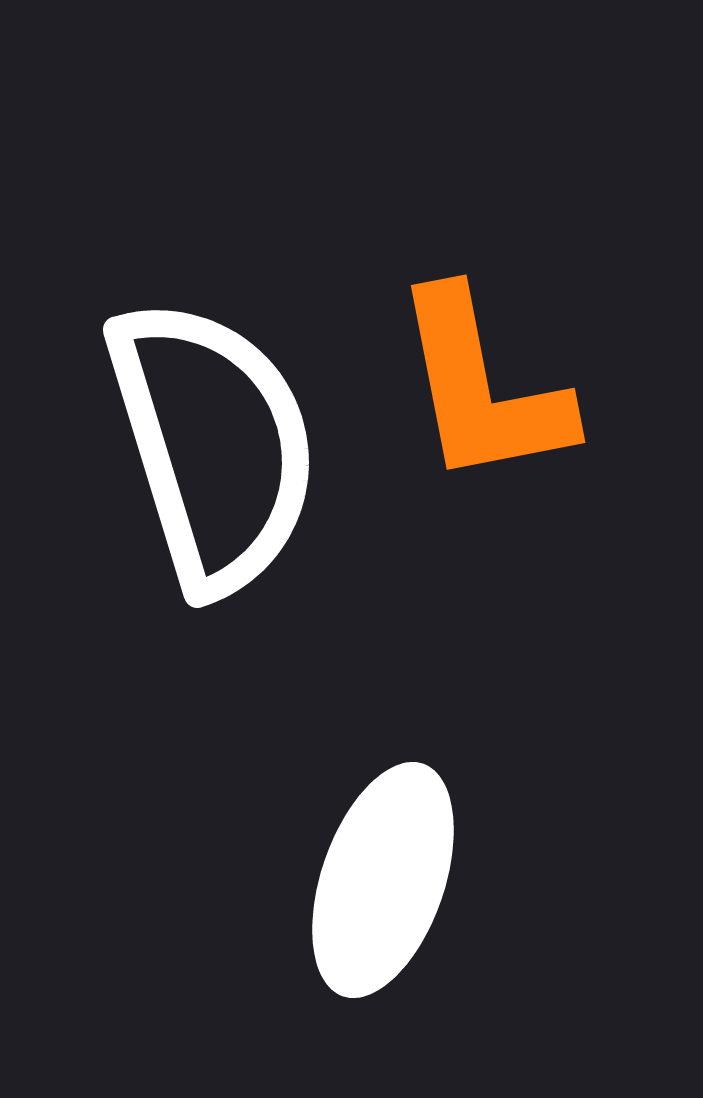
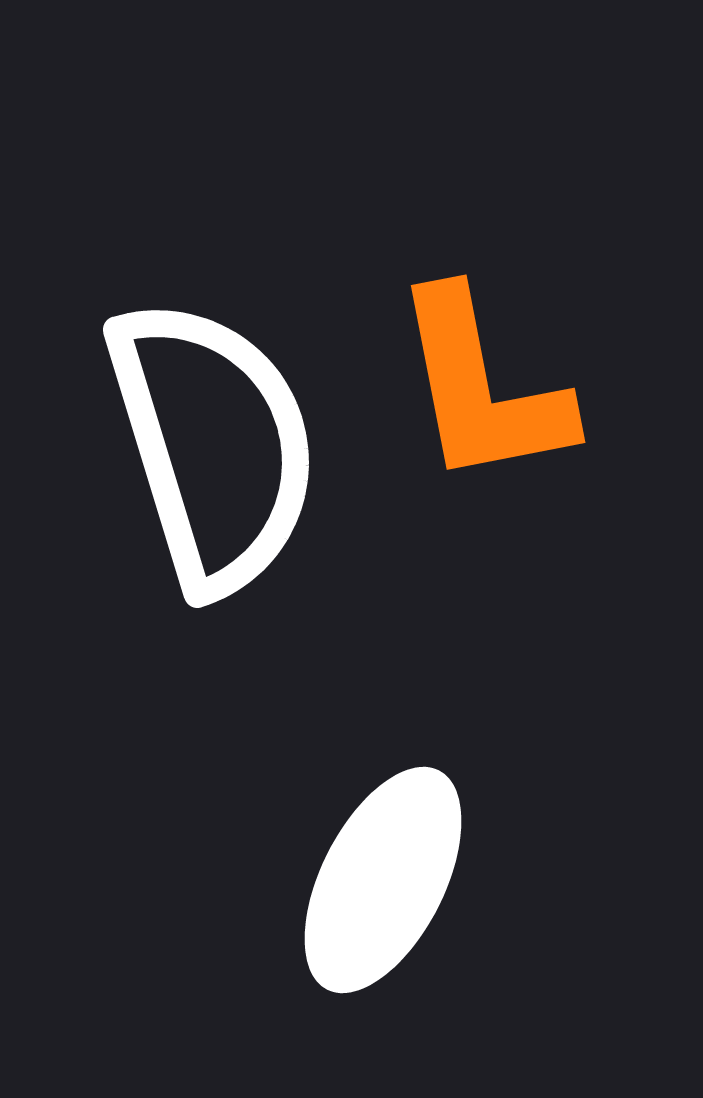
white ellipse: rotated 8 degrees clockwise
